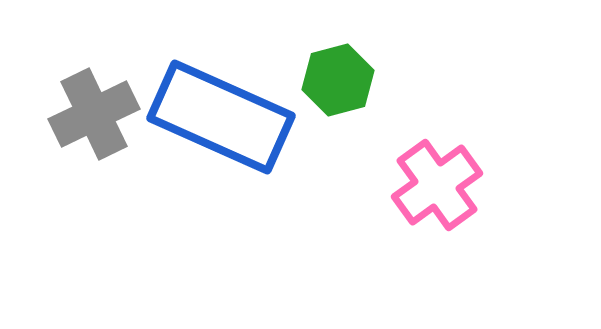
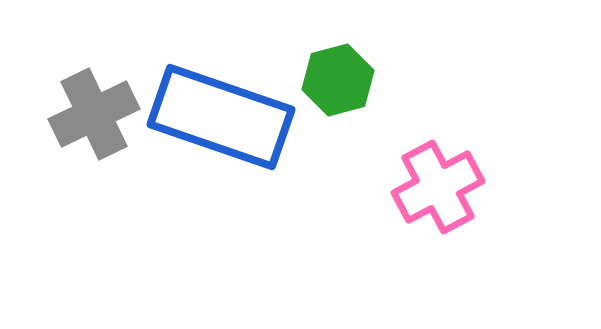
blue rectangle: rotated 5 degrees counterclockwise
pink cross: moved 1 px right, 2 px down; rotated 8 degrees clockwise
